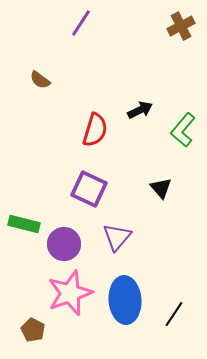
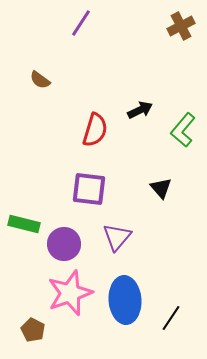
purple square: rotated 18 degrees counterclockwise
black line: moved 3 px left, 4 px down
